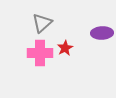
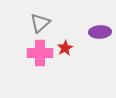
gray triangle: moved 2 px left
purple ellipse: moved 2 px left, 1 px up
